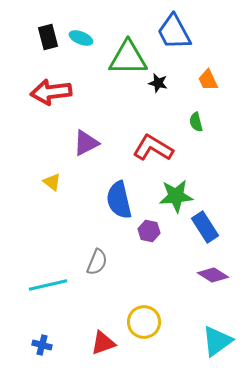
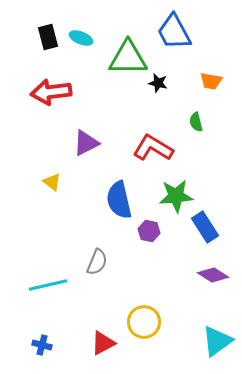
orange trapezoid: moved 3 px right, 1 px down; rotated 55 degrees counterclockwise
red triangle: rotated 8 degrees counterclockwise
